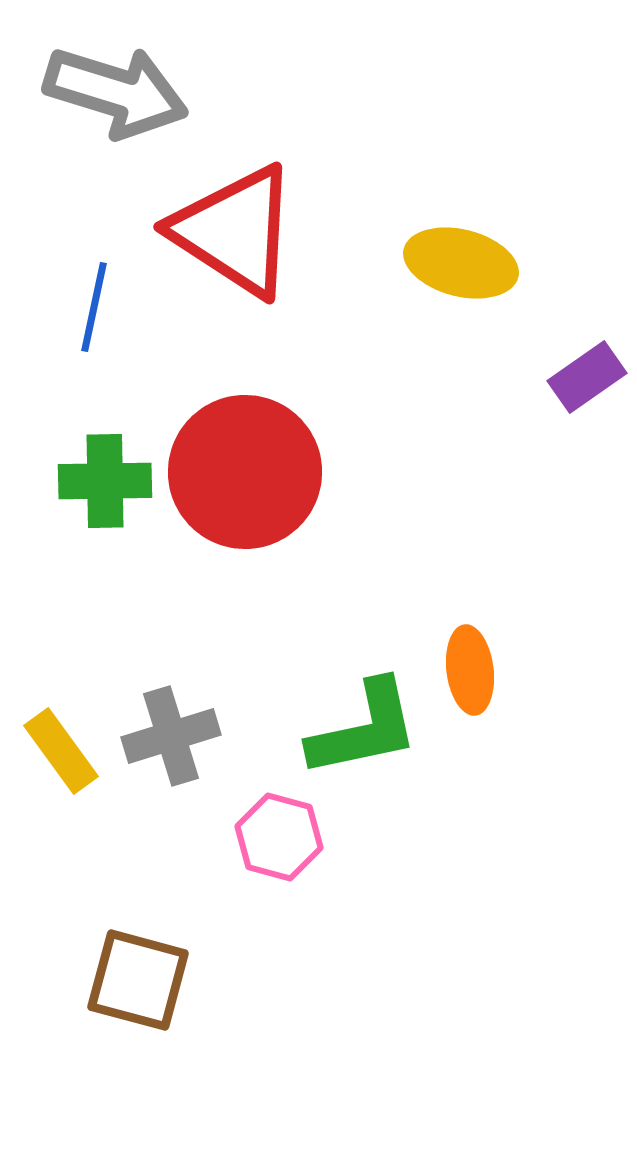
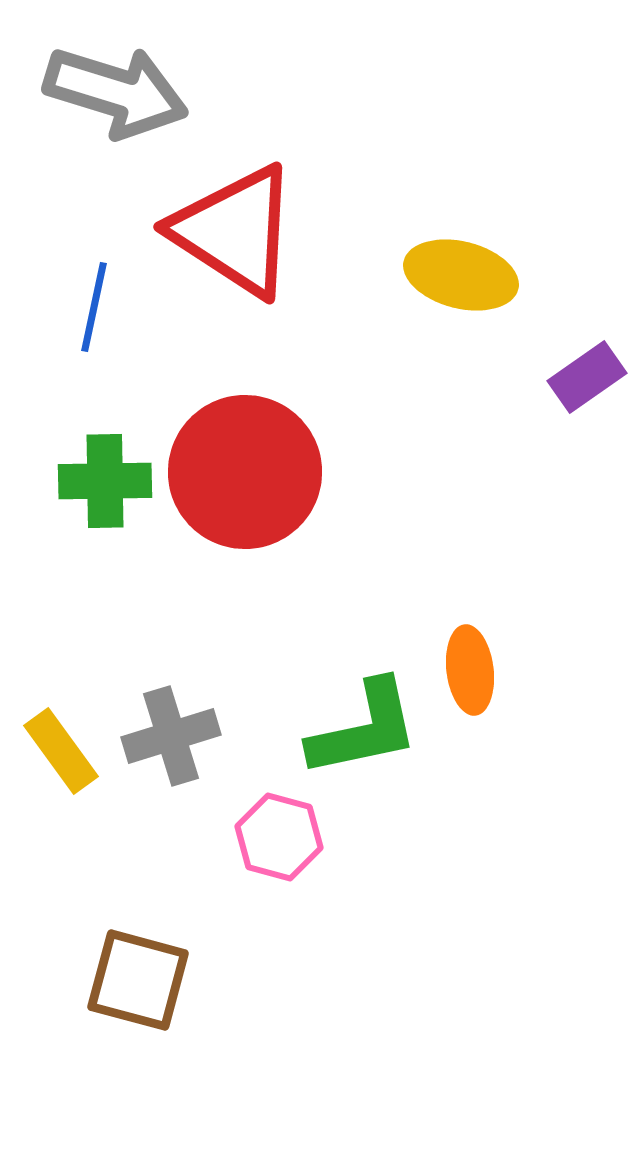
yellow ellipse: moved 12 px down
